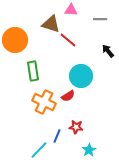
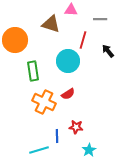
red line: moved 15 px right; rotated 66 degrees clockwise
cyan circle: moved 13 px left, 15 px up
red semicircle: moved 2 px up
blue line: rotated 24 degrees counterclockwise
cyan line: rotated 30 degrees clockwise
